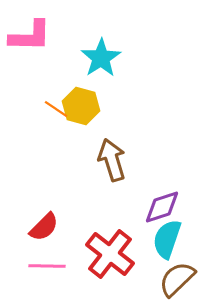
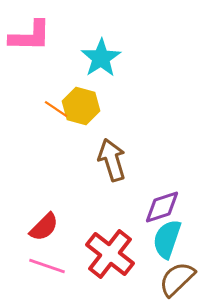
pink line: rotated 18 degrees clockwise
